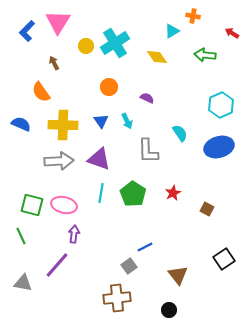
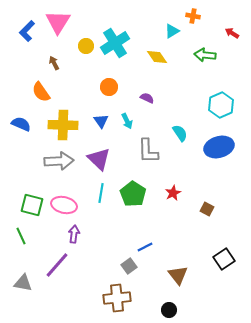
purple triangle: rotated 25 degrees clockwise
